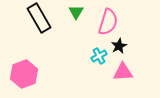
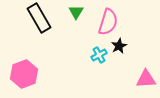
cyan cross: moved 1 px up
pink triangle: moved 23 px right, 7 px down
